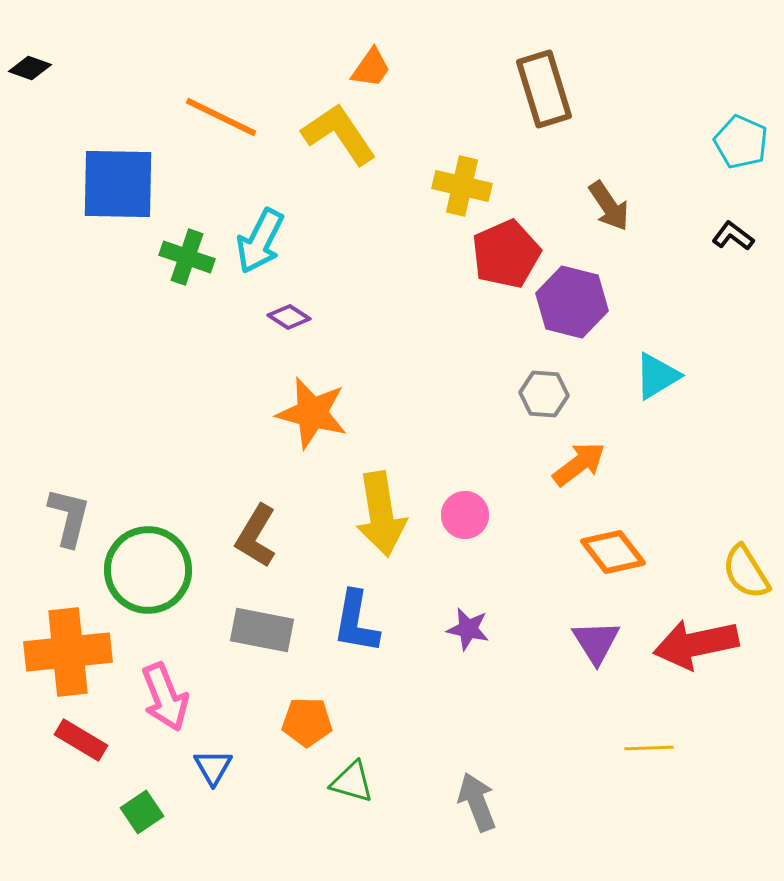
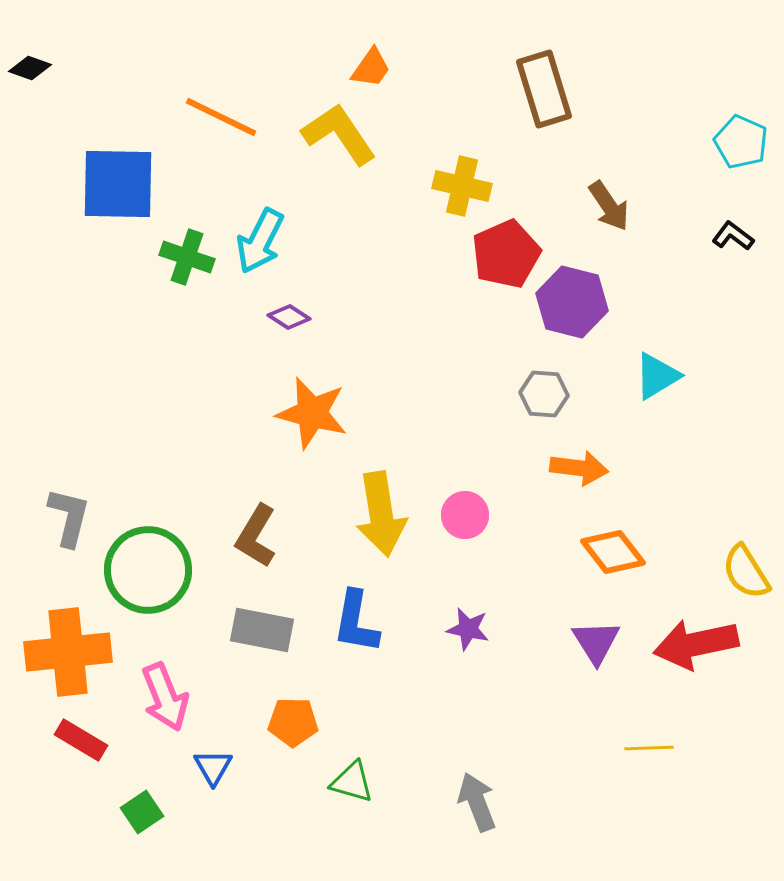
orange arrow: moved 4 px down; rotated 44 degrees clockwise
orange pentagon: moved 14 px left
